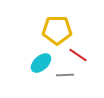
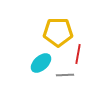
yellow pentagon: moved 1 px right, 2 px down
red line: moved 1 px up; rotated 66 degrees clockwise
